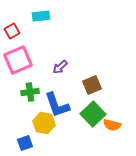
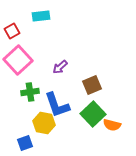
pink square: rotated 20 degrees counterclockwise
